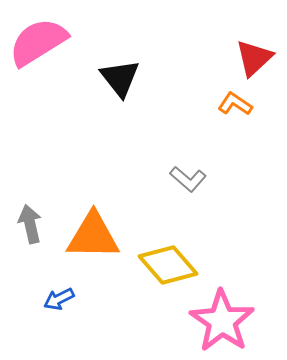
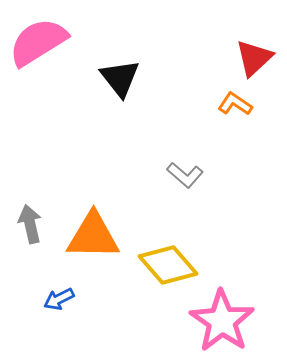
gray L-shape: moved 3 px left, 4 px up
